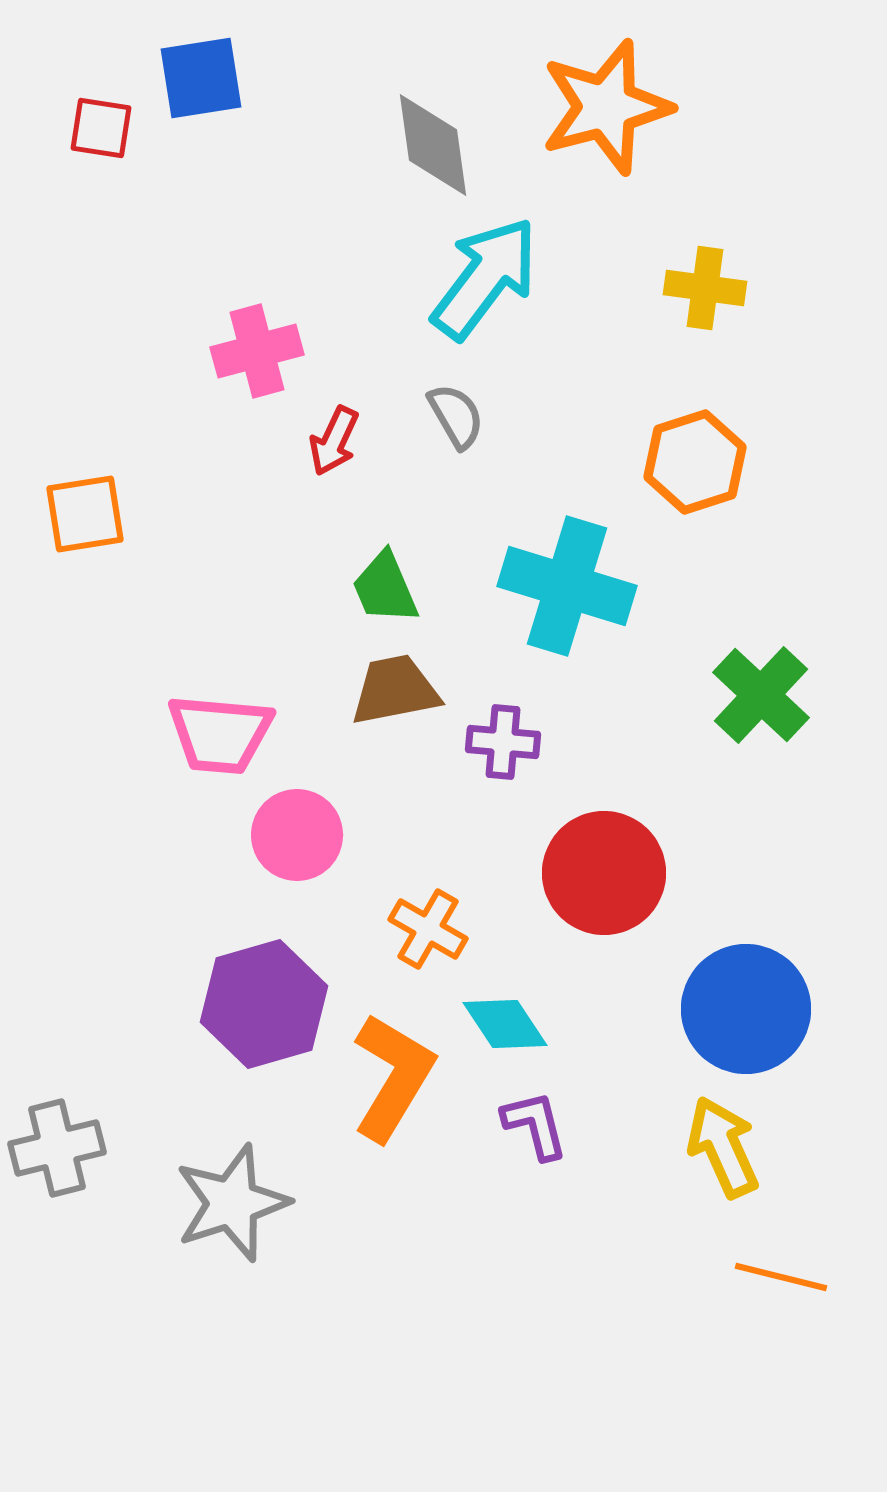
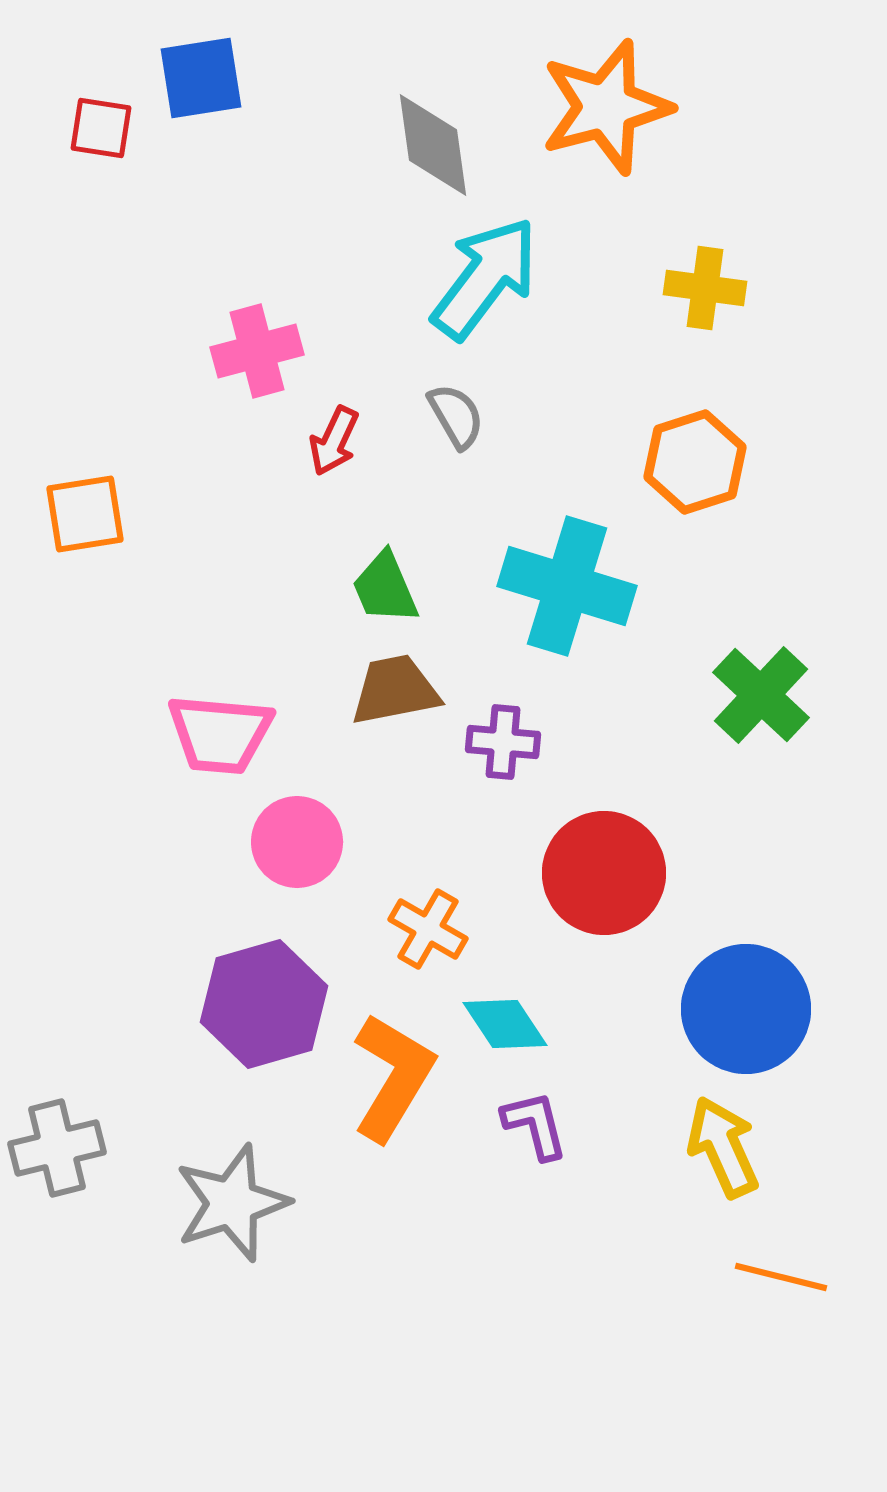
pink circle: moved 7 px down
